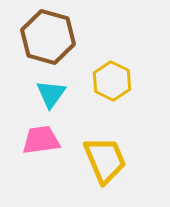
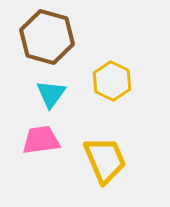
brown hexagon: moved 1 px left
